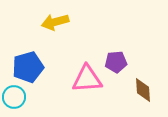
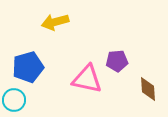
purple pentagon: moved 1 px right, 1 px up
pink triangle: rotated 16 degrees clockwise
brown diamond: moved 5 px right, 1 px up
cyan circle: moved 3 px down
